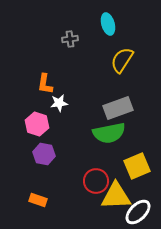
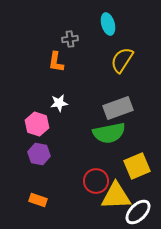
orange L-shape: moved 11 px right, 22 px up
purple hexagon: moved 5 px left
